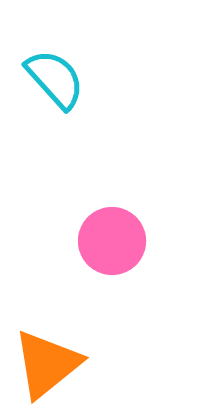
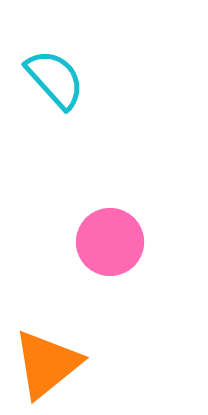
pink circle: moved 2 px left, 1 px down
